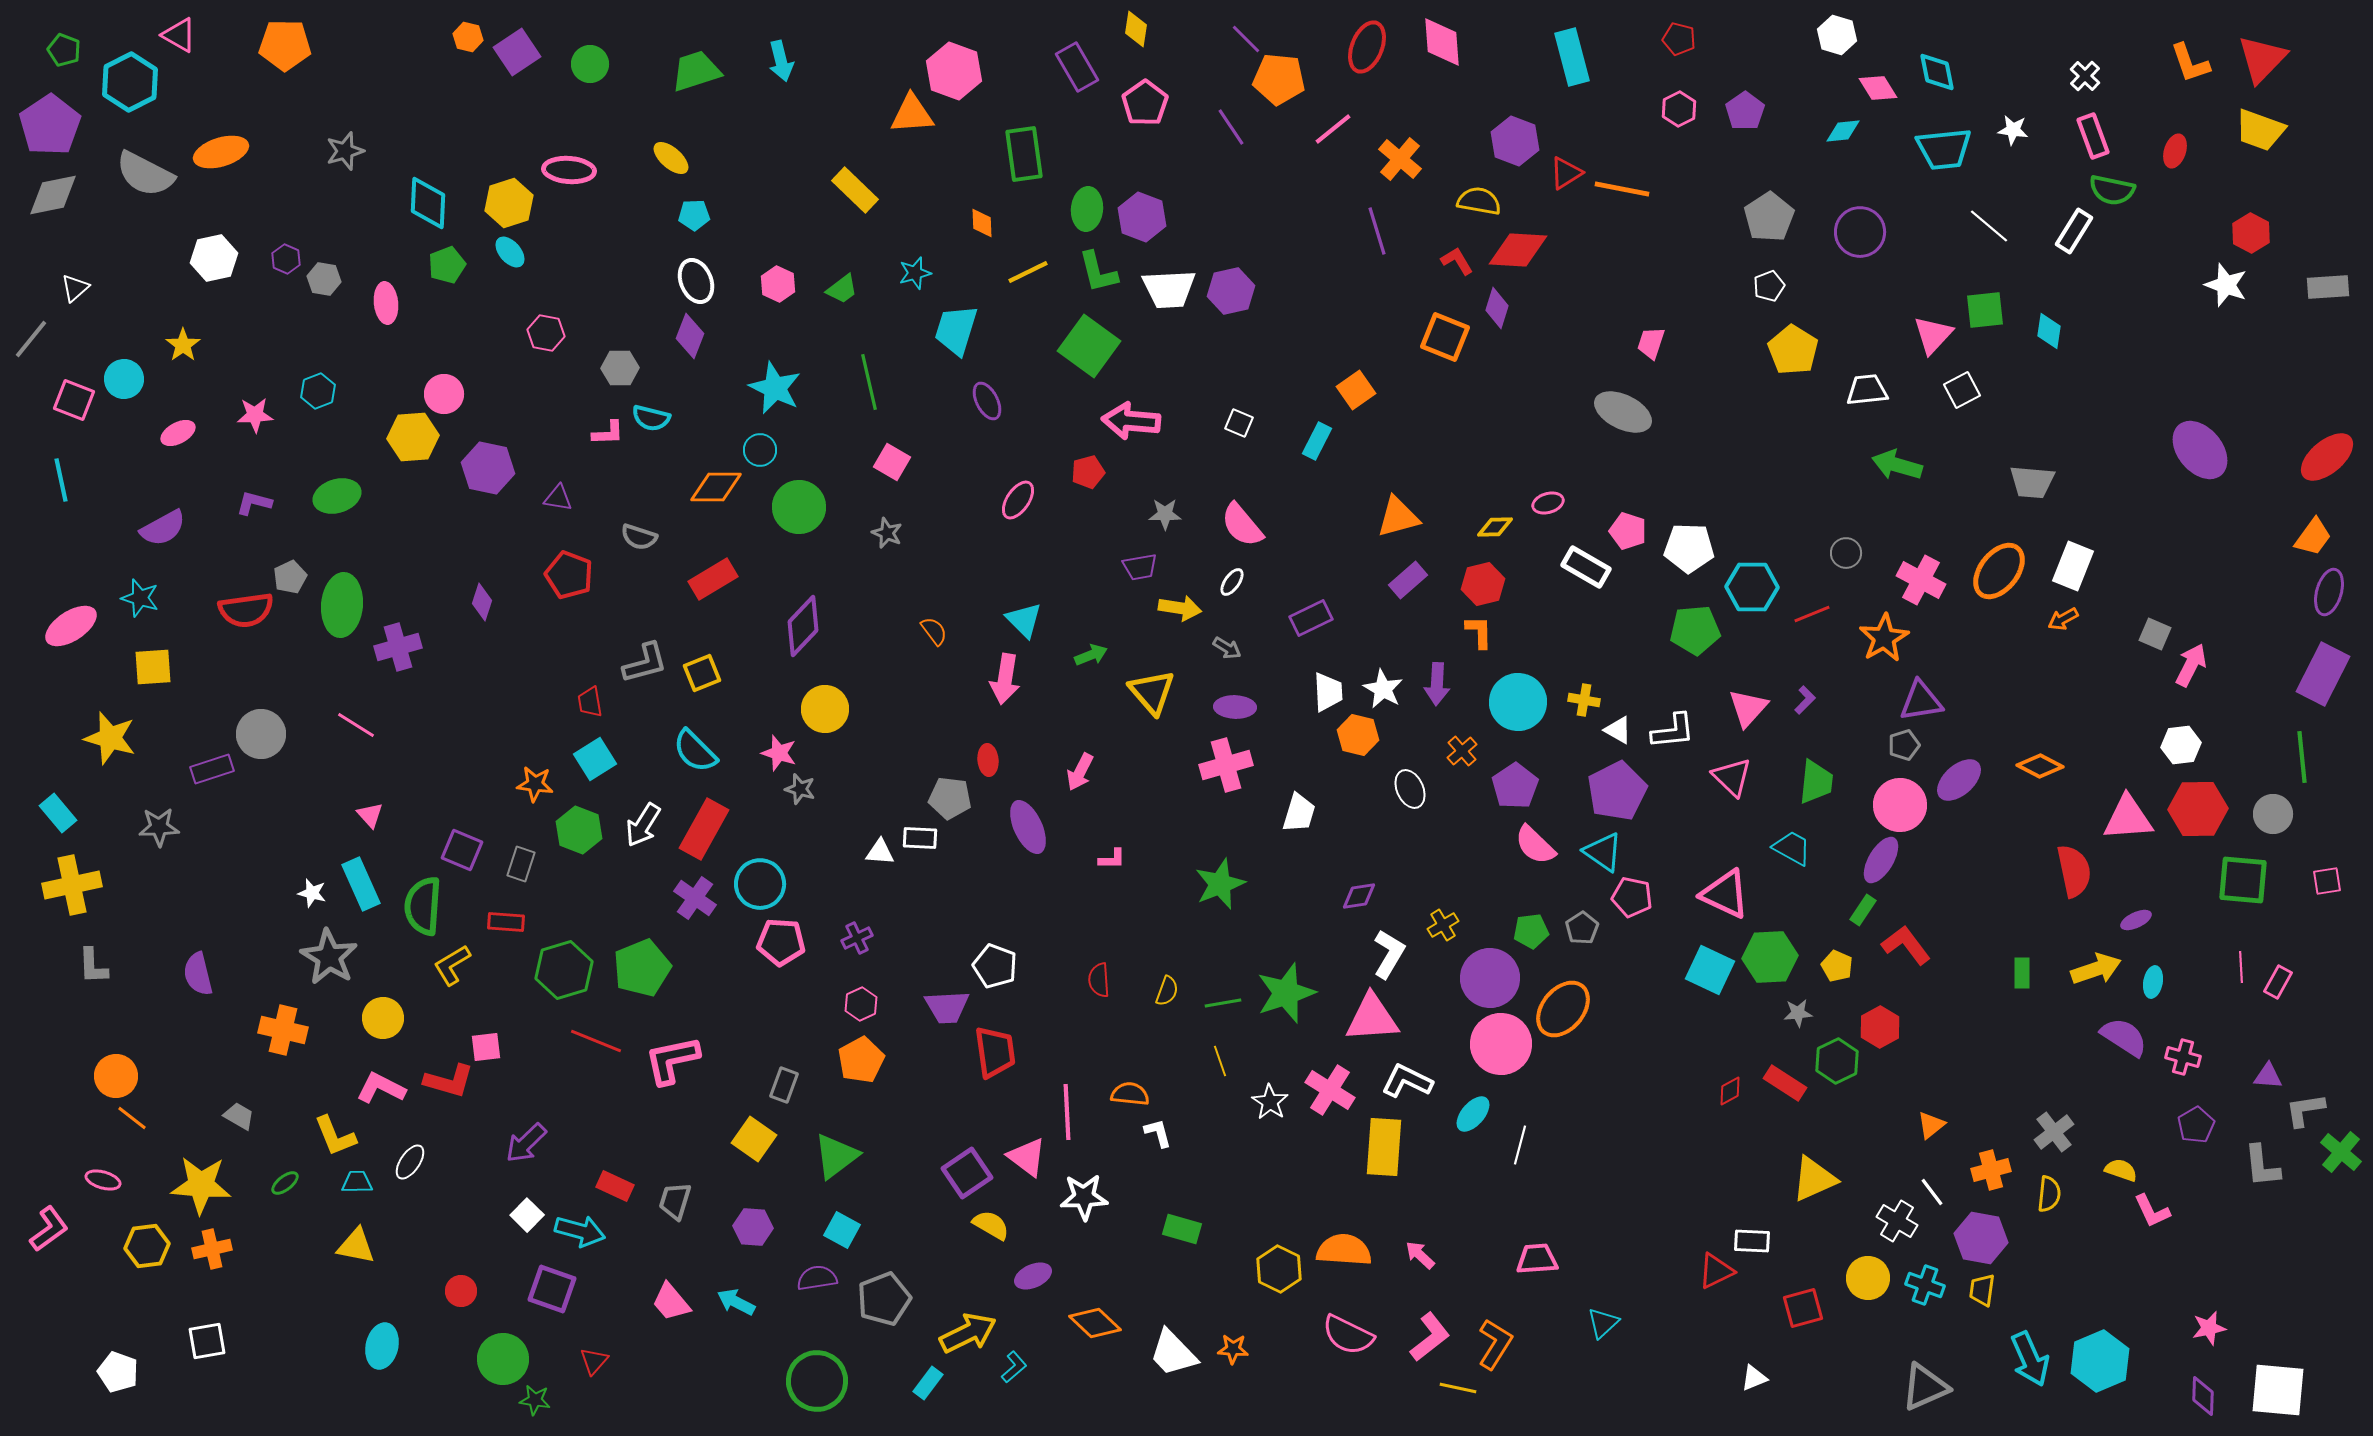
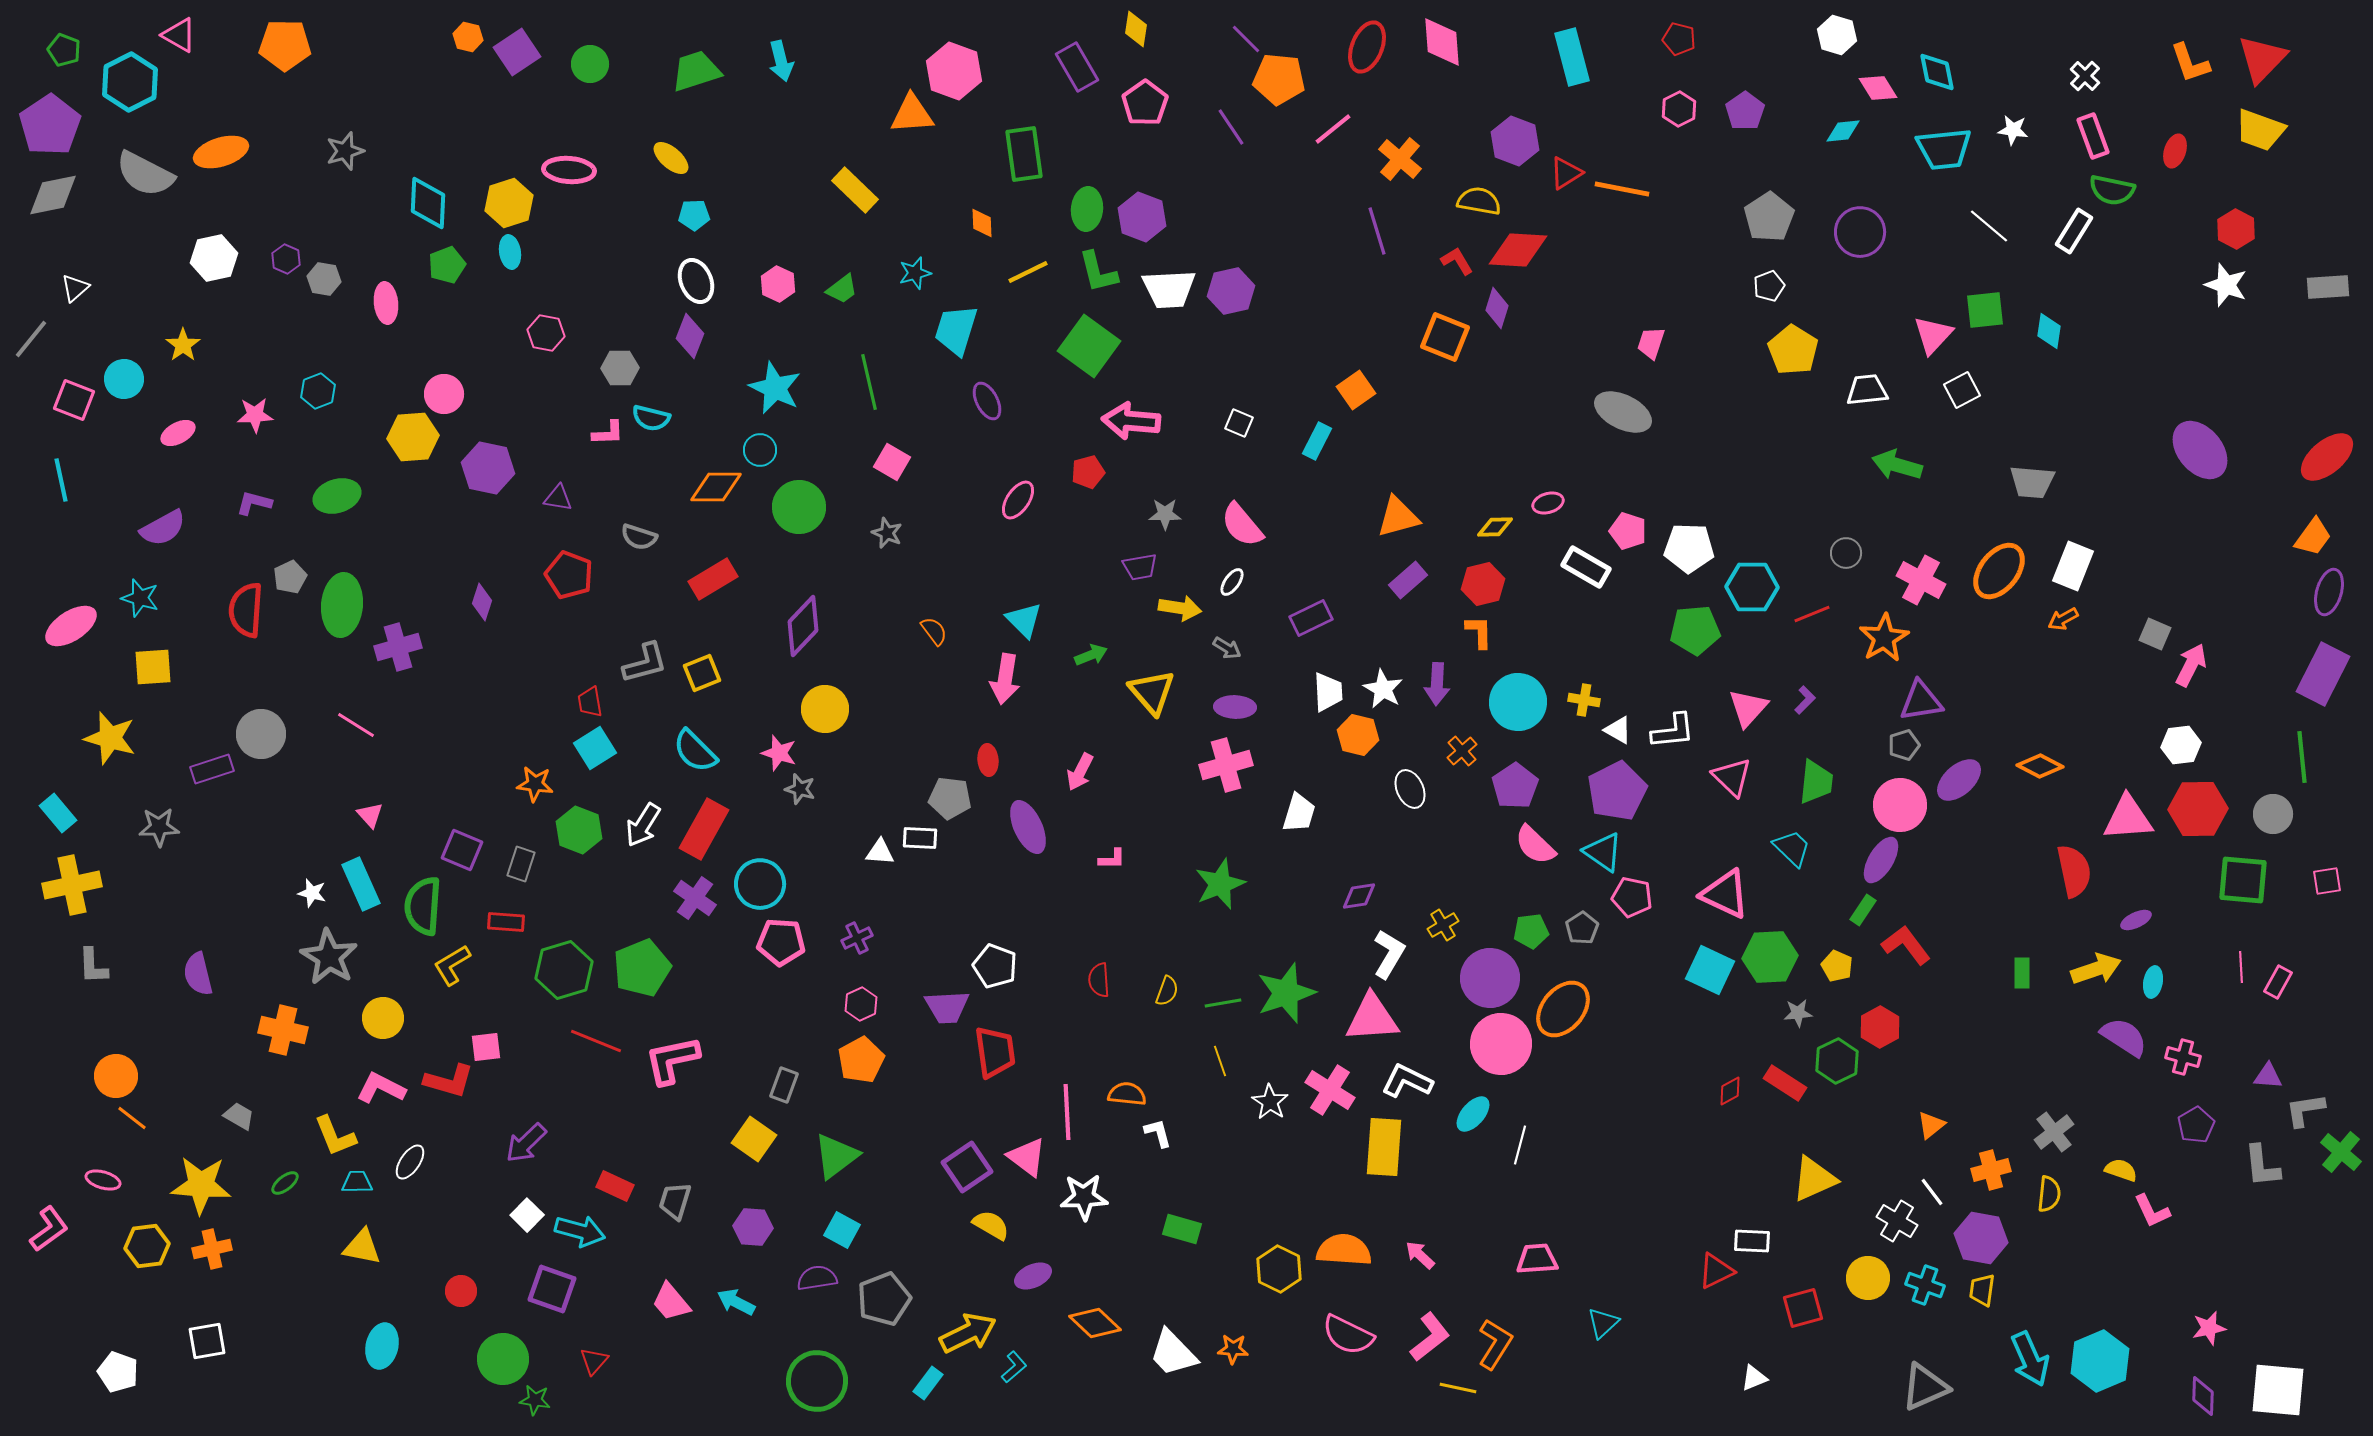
red hexagon at (2251, 233): moved 15 px left, 4 px up
cyan ellipse at (510, 252): rotated 32 degrees clockwise
red semicircle at (246, 610): rotated 102 degrees clockwise
cyan square at (595, 759): moved 11 px up
cyan trapezoid at (1792, 848): rotated 15 degrees clockwise
orange semicircle at (1130, 1094): moved 3 px left
purple square at (967, 1173): moved 6 px up
yellow triangle at (356, 1246): moved 6 px right, 1 px down
